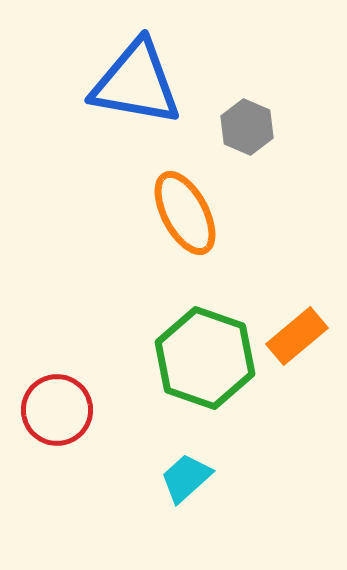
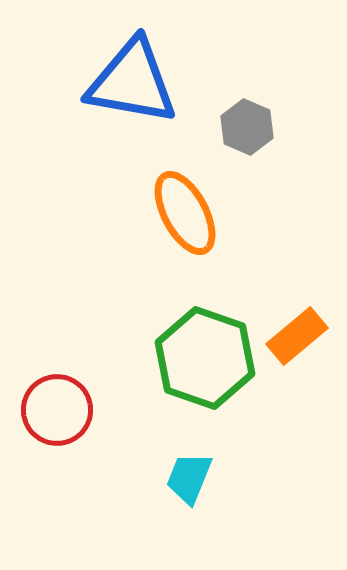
blue triangle: moved 4 px left, 1 px up
cyan trapezoid: moved 3 px right; rotated 26 degrees counterclockwise
